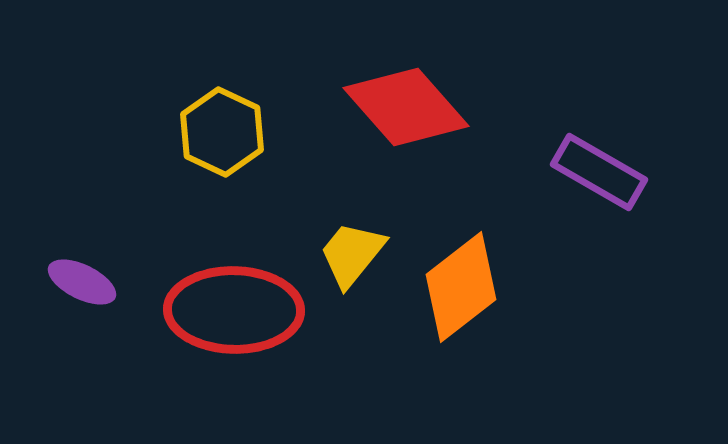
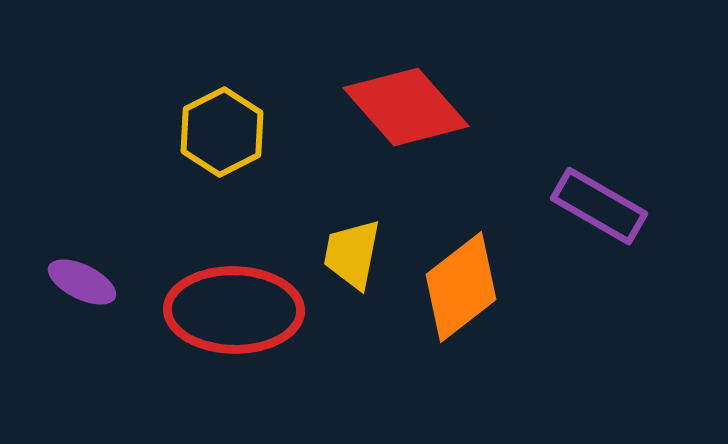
yellow hexagon: rotated 8 degrees clockwise
purple rectangle: moved 34 px down
yellow trapezoid: rotated 28 degrees counterclockwise
